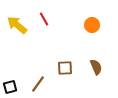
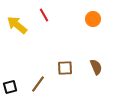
red line: moved 4 px up
orange circle: moved 1 px right, 6 px up
